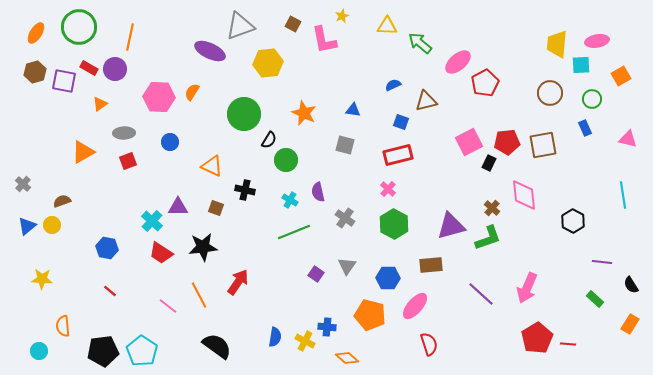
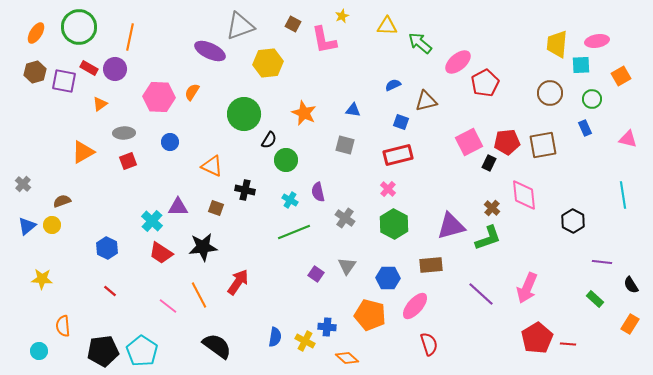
blue hexagon at (107, 248): rotated 15 degrees clockwise
